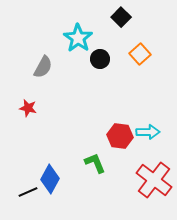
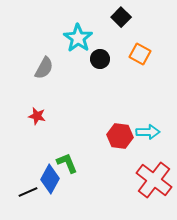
orange square: rotated 20 degrees counterclockwise
gray semicircle: moved 1 px right, 1 px down
red star: moved 9 px right, 8 px down
green L-shape: moved 28 px left
